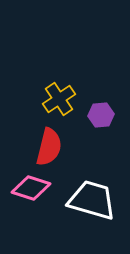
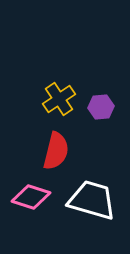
purple hexagon: moved 8 px up
red semicircle: moved 7 px right, 4 px down
pink diamond: moved 9 px down
